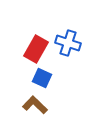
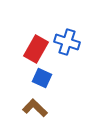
blue cross: moved 1 px left, 1 px up
brown L-shape: moved 3 px down
